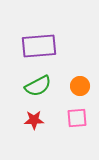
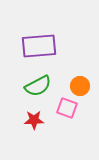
pink square: moved 10 px left, 10 px up; rotated 25 degrees clockwise
